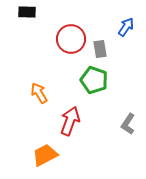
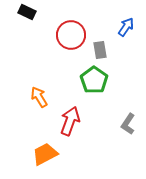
black rectangle: rotated 24 degrees clockwise
red circle: moved 4 px up
gray rectangle: moved 1 px down
green pentagon: rotated 16 degrees clockwise
orange arrow: moved 4 px down
orange trapezoid: moved 1 px up
